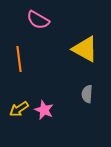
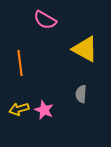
pink semicircle: moved 7 px right
orange line: moved 1 px right, 4 px down
gray semicircle: moved 6 px left
yellow arrow: rotated 18 degrees clockwise
